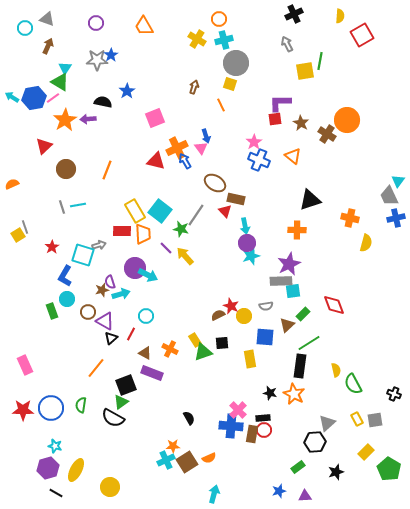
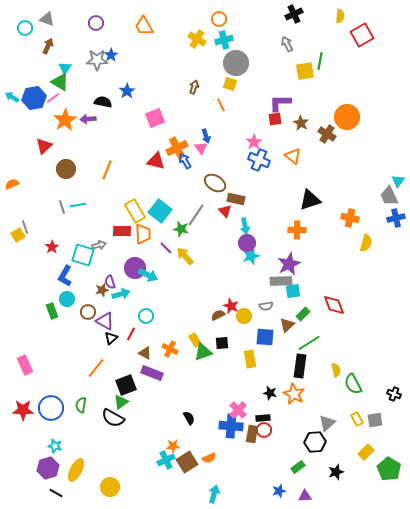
orange circle at (347, 120): moved 3 px up
